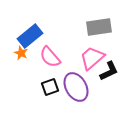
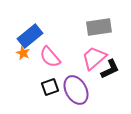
orange star: moved 2 px right
pink trapezoid: moved 2 px right
black L-shape: moved 1 px right, 2 px up
purple ellipse: moved 3 px down
